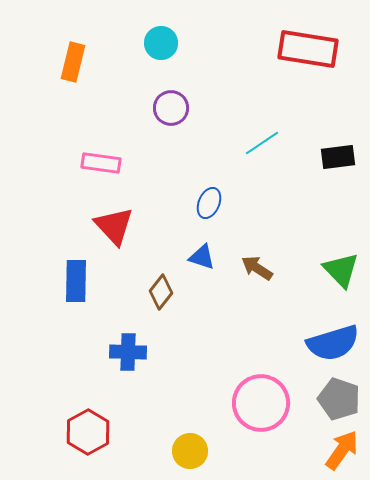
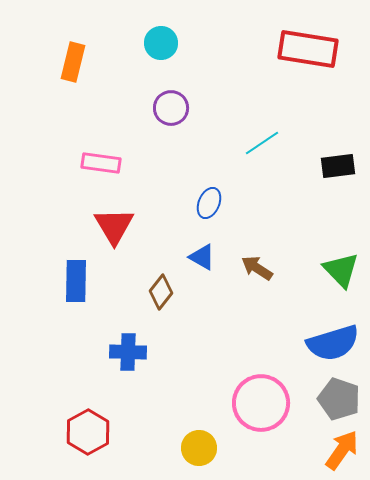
black rectangle: moved 9 px down
red triangle: rotated 12 degrees clockwise
blue triangle: rotated 12 degrees clockwise
yellow circle: moved 9 px right, 3 px up
